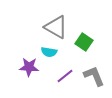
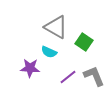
cyan semicircle: rotated 14 degrees clockwise
purple star: moved 1 px right, 1 px down
purple line: moved 3 px right, 1 px down
